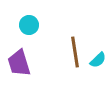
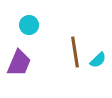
purple trapezoid: rotated 140 degrees counterclockwise
